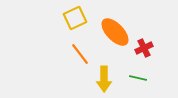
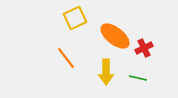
orange ellipse: moved 4 px down; rotated 8 degrees counterclockwise
orange line: moved 14 px left, 4 px down
yellow arrow: moved 2 px right, 7 px up
